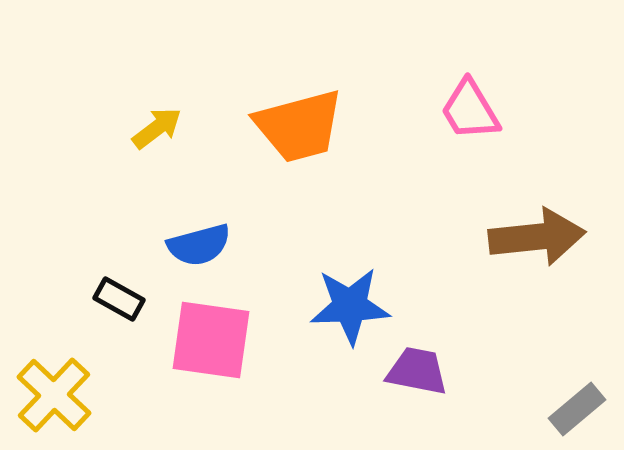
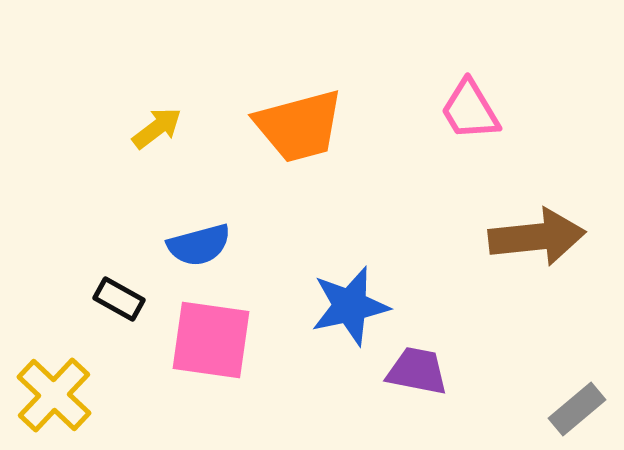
blue star: rotated 10 degrees counterclockwise
